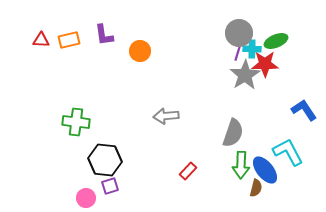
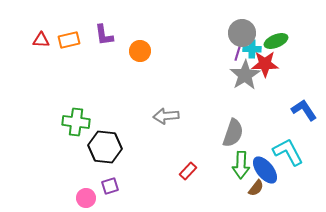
gray circle: moved 3 px right
black hexagon: moved 13 px up
brown semicircle: rotated 24 degrees clockwise
